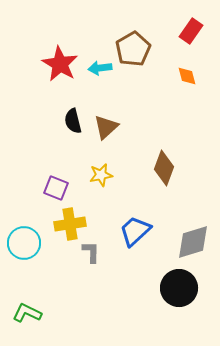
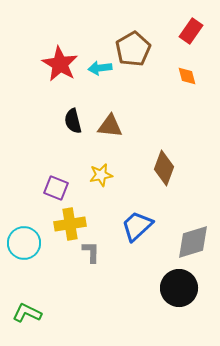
brown triangle: moved 4 px right, 1 px up; rotated 48 degrees clockwise
blue trapezoid: moved 2 px right, 5 px up
